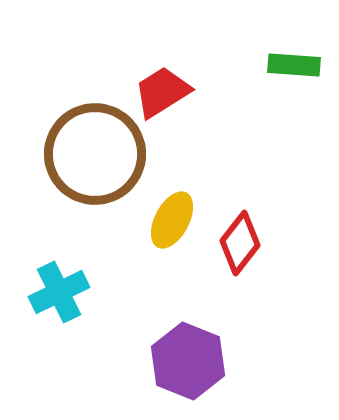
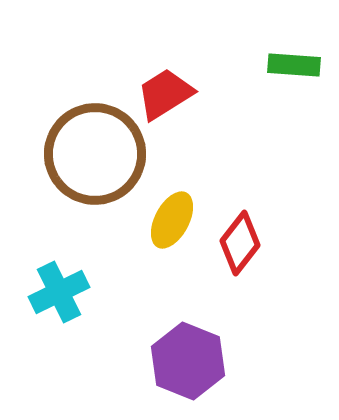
red trapezoid: moved 3 px right, 2 px down
